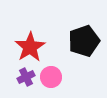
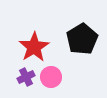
black pentagon: moved 2 px left, 2 px up; rotated 12 degrees counterclockwise
red star: moved 4 px right
